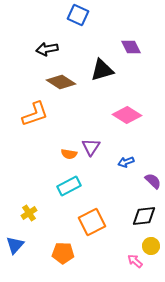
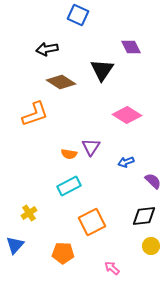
black triangle: rotated 40 degrees counterclockwise
pink arrow: moved 23 px left, 7 px down
